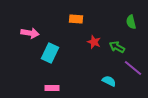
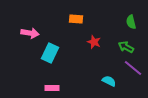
green arrow: moved 9 px right
